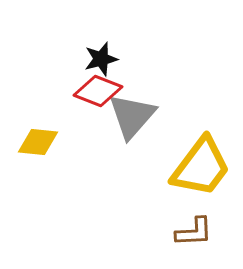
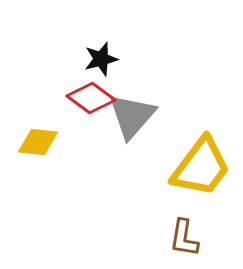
red diamond: moved 7 px left, 7 px down; rotated 15 degrees clockwise
brown L-shape: moved 10 px left, 6 px down; rotated 102 degrees clockwise
